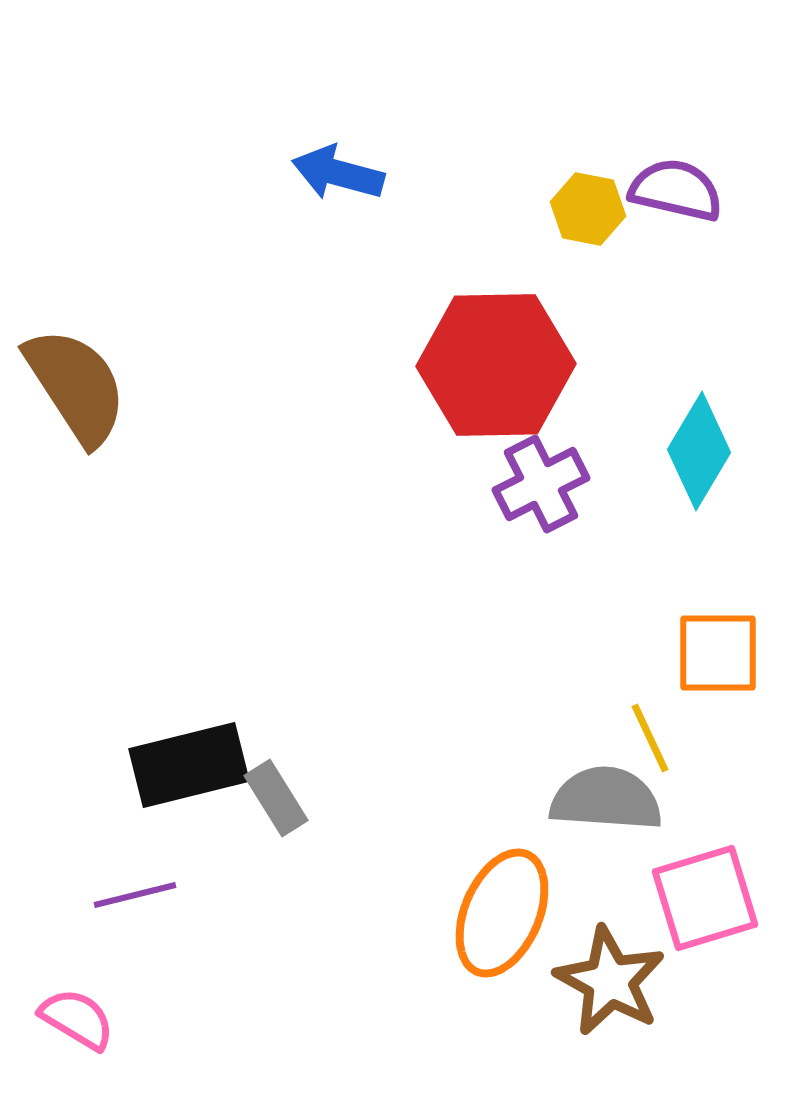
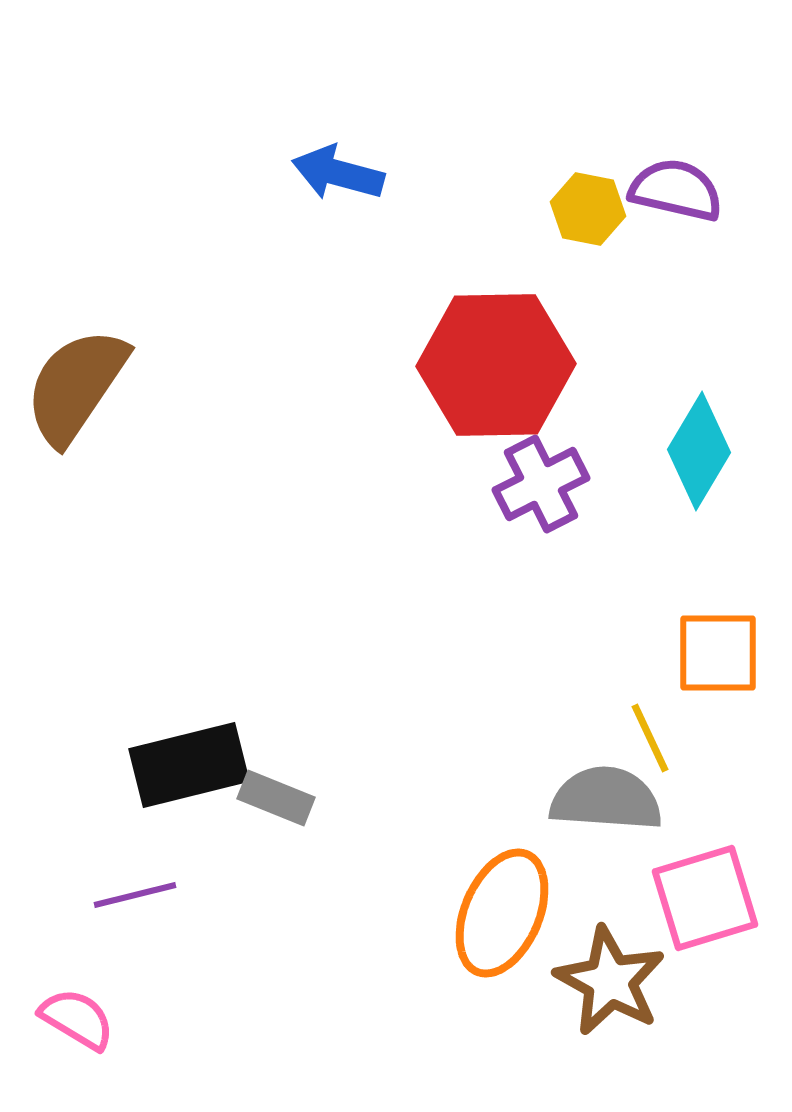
brown semicircle: rotated 113 degrees counterclockwise
gray rectangle: rotated 36 degrees counterclockwise
